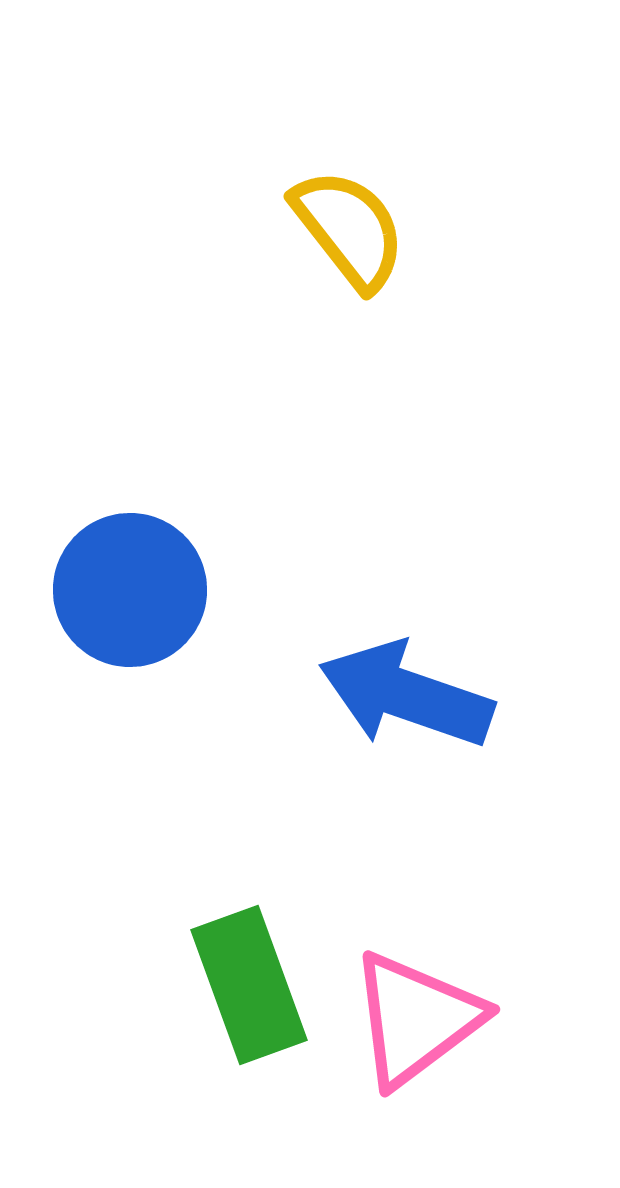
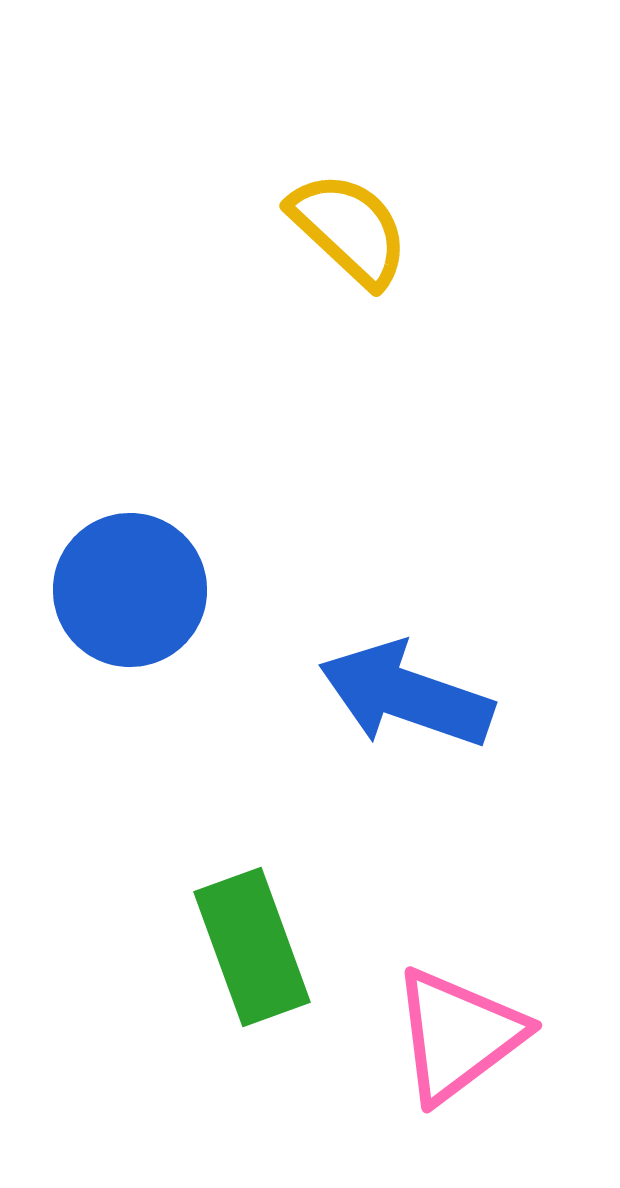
yellow semicircle: rotated 9 degrees counterclockwise
green rectangle: moved 3 px right, 38 px up
pink triangle: moved 42 px right, 16 px down
